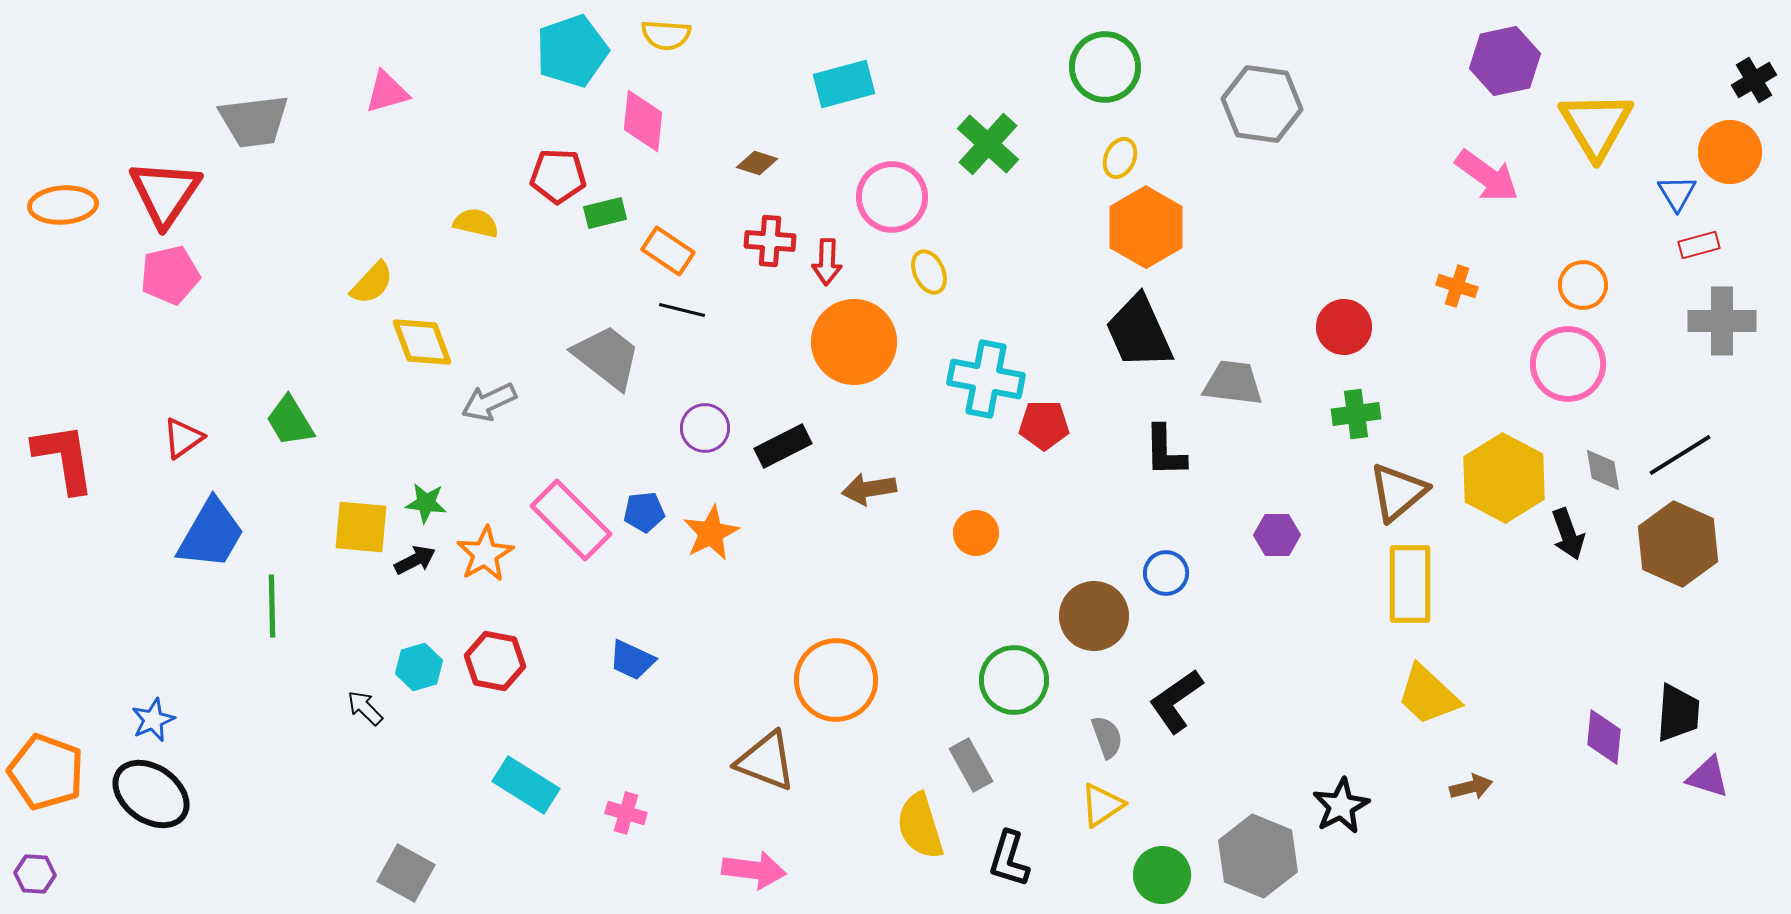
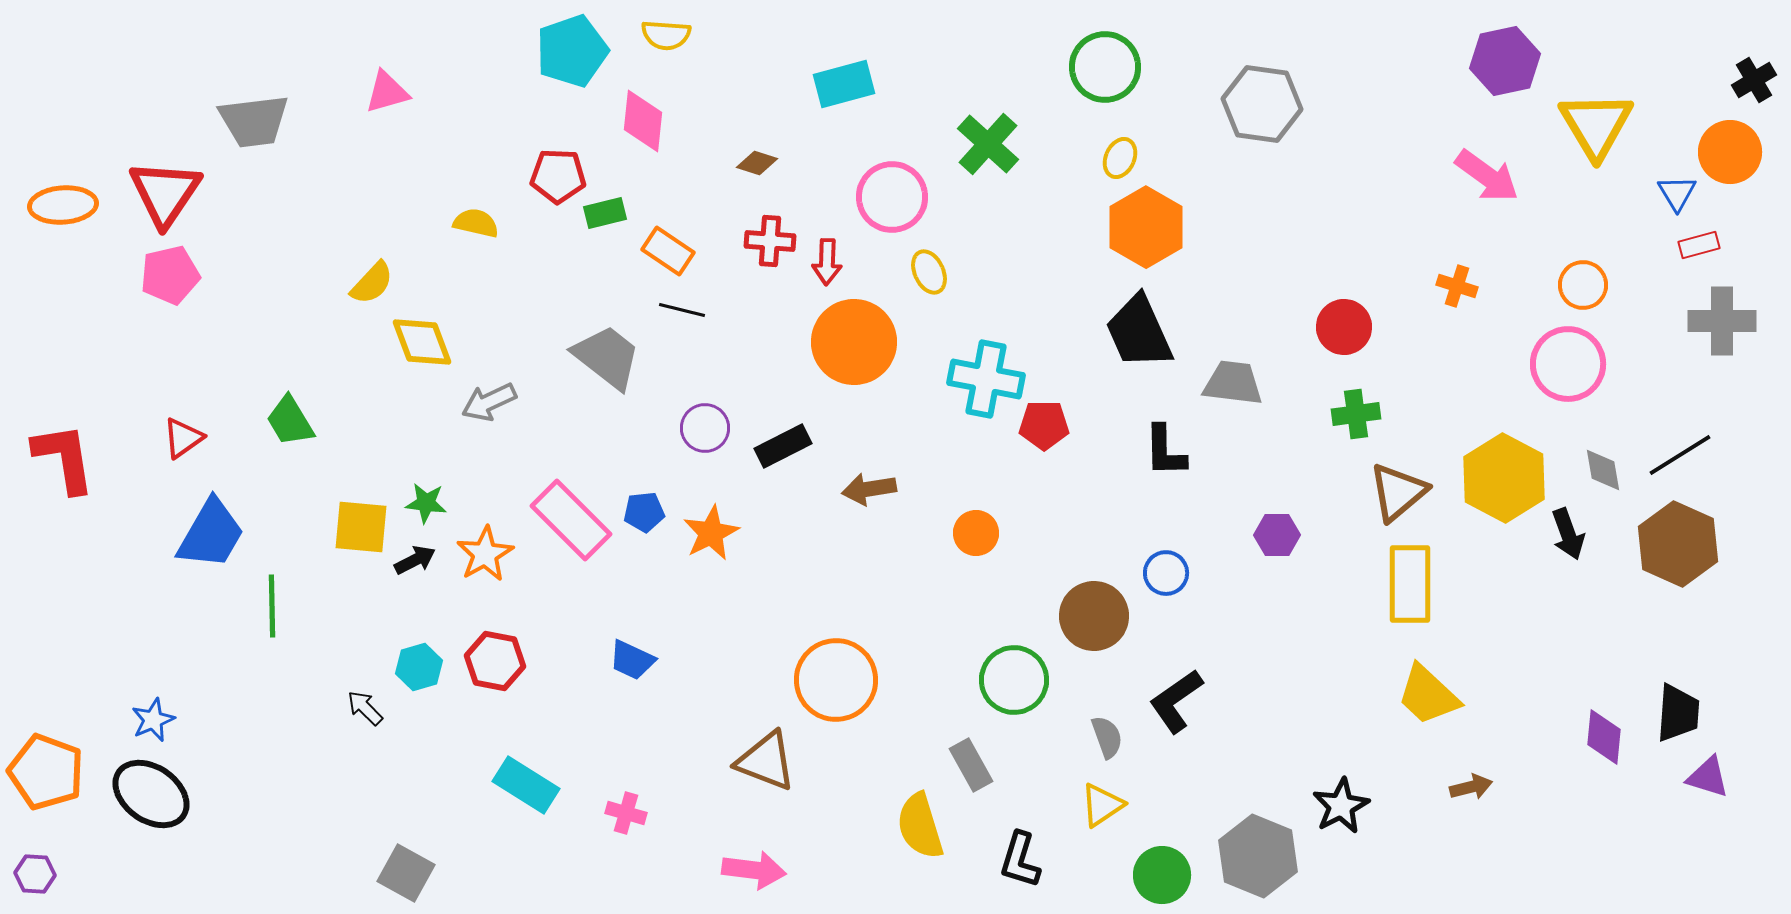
black L-shape at (1009, 859): moved 11 px right, 1 px down
